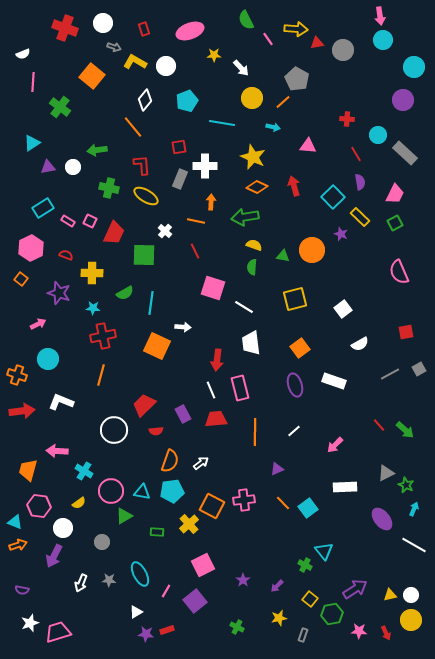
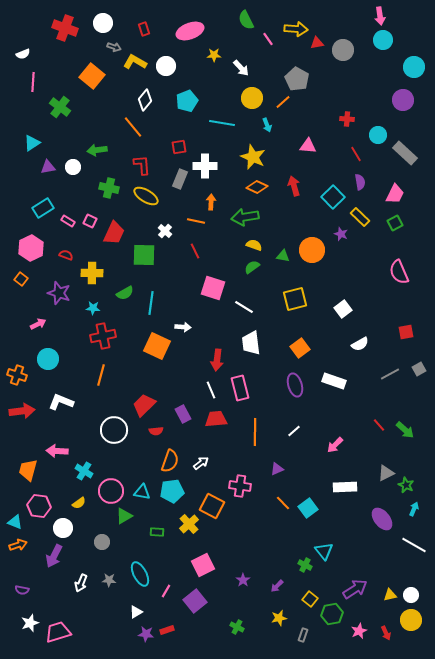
cyan arrow at (273, 127): moved 6 px left, 2 px up; rotated 56 degrees clockwise
green semicircle at (252, 267): rotated 49 degrees clockwise
pink cross at (244, 500): moved 4 px left, 14 px up; rotated 15 degrees clockwise
pink star at (359, 631): rotated 28 degrees counterclockwise
